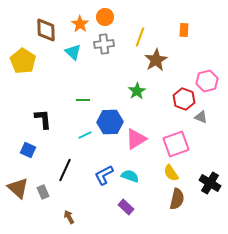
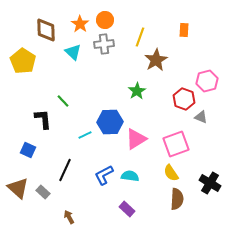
orange circle: moved 3 px down
green line: moved 20 px left, 1 px down; rotated 48 degrees clockwise
cyan semicircle: rotated 12 degrees counterclockwise
gray rectangle: rotated 24 degrees counterclockwise
brown semicircle: rotated 10 degrees counterclockwise
purple rectangle: moved 1 px right, 2 px down
